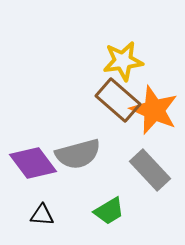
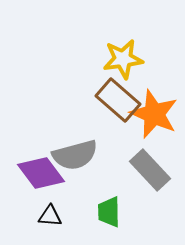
yellow star: moved 2 px up
orange star: moved 4 px down
gray semicircle: moved 3 px left, 1 px down
purple diamond: moved 8 px right, 10 px down
green trapezoid: moved 1 px down; rotated 120 degrees clockwise
black triangle: moved 8 px right, 1 px down
